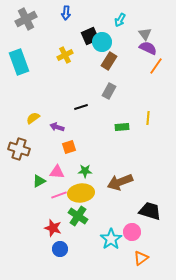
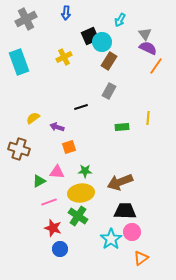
yellow cross: moved 1 px left, 2 px down
pink line: moved 10 px left, 7 px down
black trapezoid: moved 25 px left; rotated 15 degrees counterclockwise
